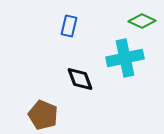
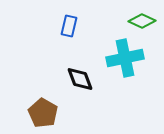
brown pentagon: moved 2 px up; rotated 8 degrees clockwise
